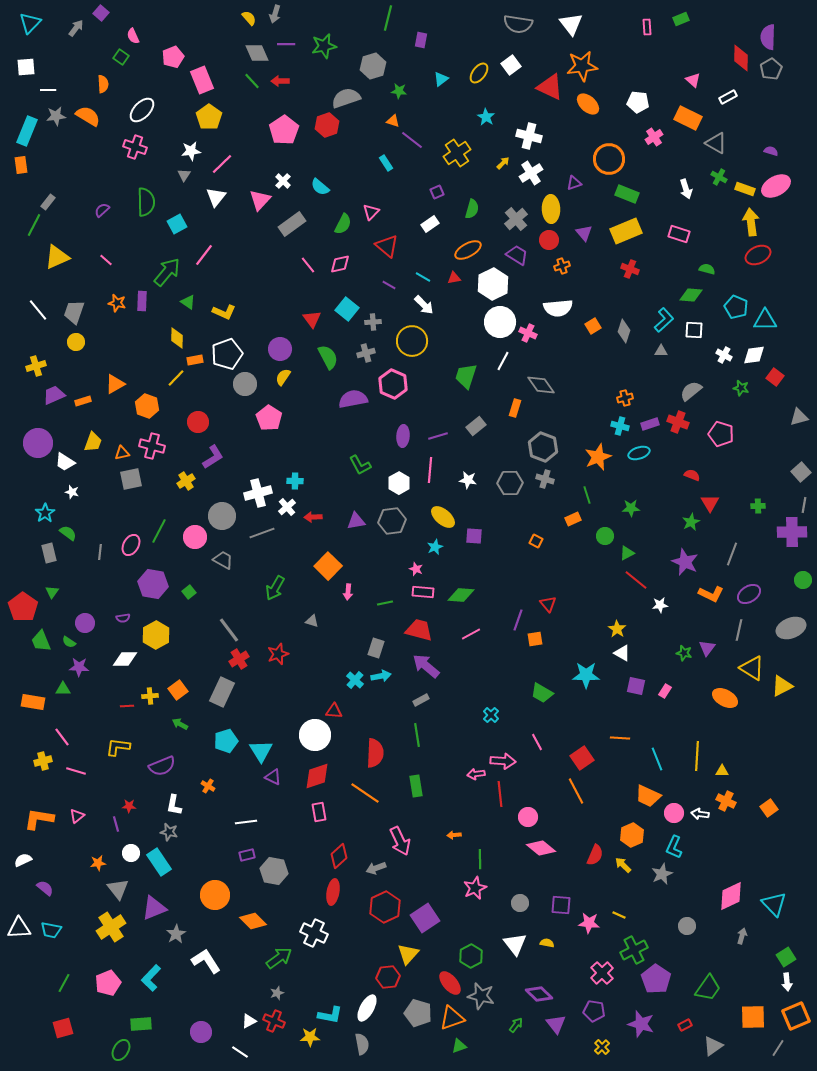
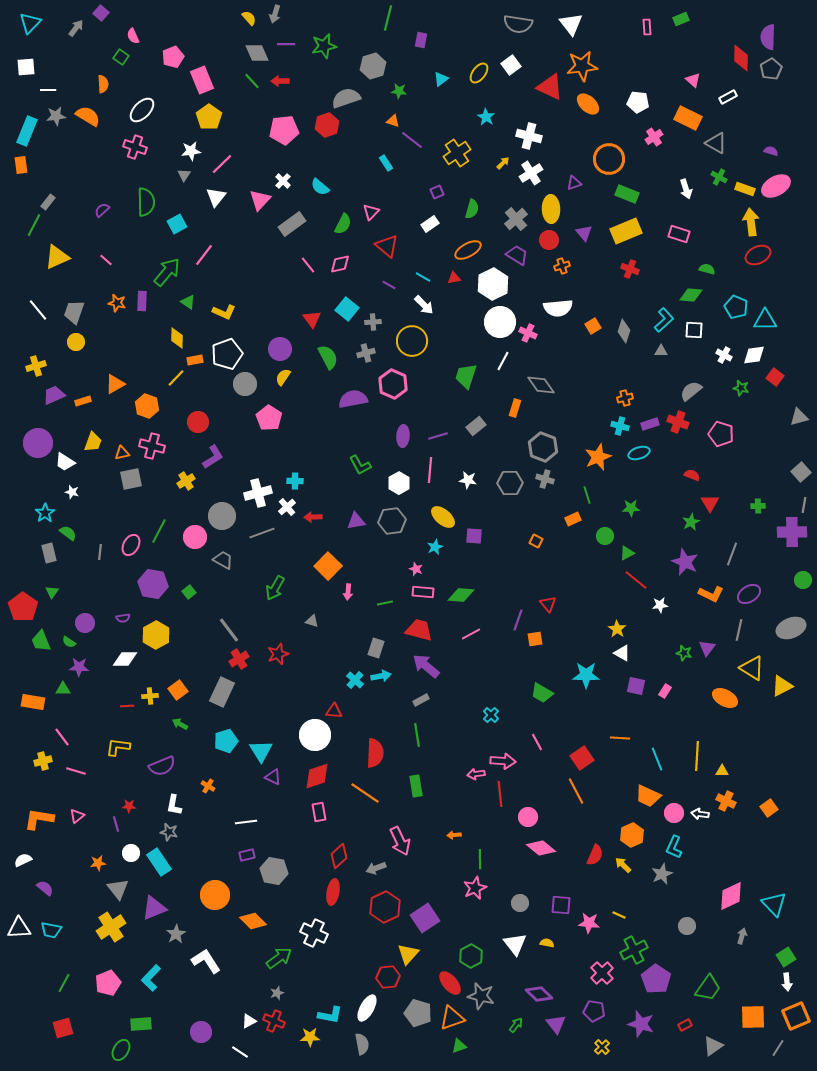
pink pentagon at (284, 130): rotated 28 degrees clockwise
